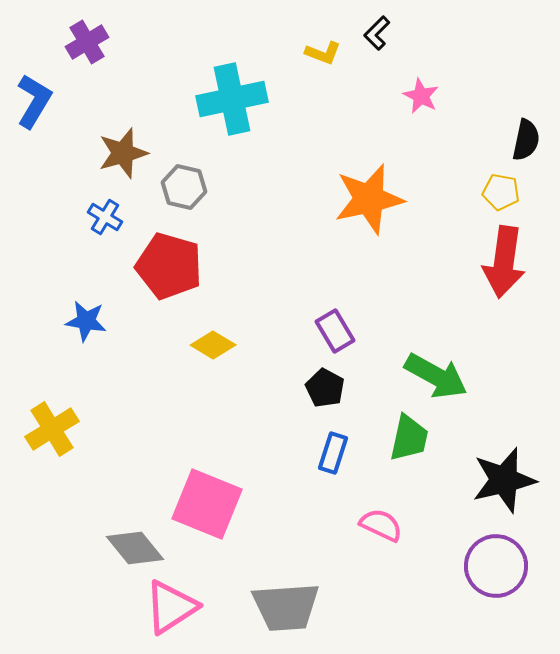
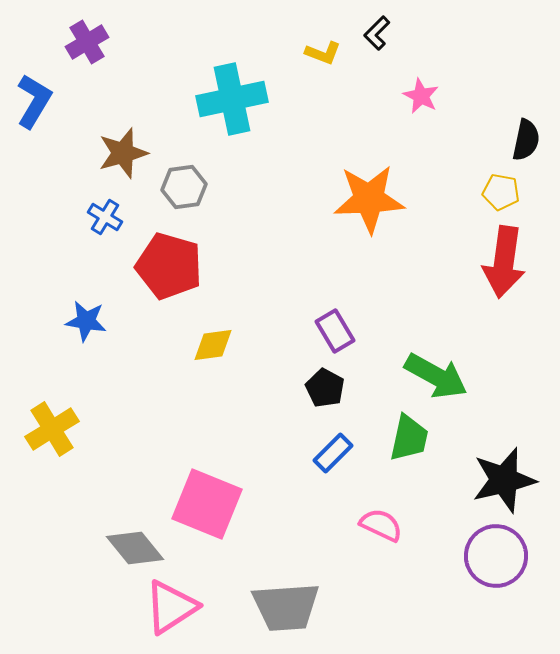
gray hexagon: rotated 21 degrees counterclockwise
orange star: rotated 10 degrees clockwise
yellow diamond: rotated 39 degrees counterclockwise
blue rectangle: rotated 27 degrees clockwise
purple circle: moved 10 px up
